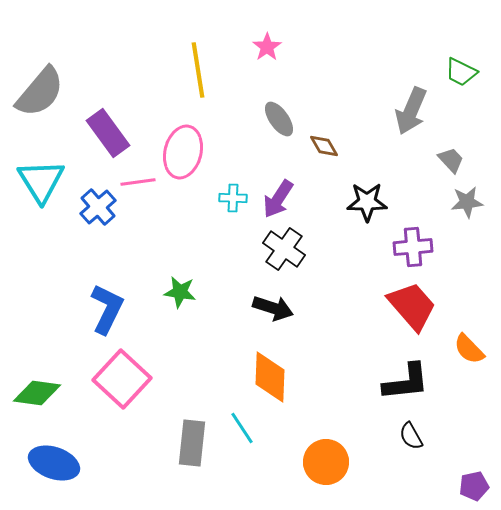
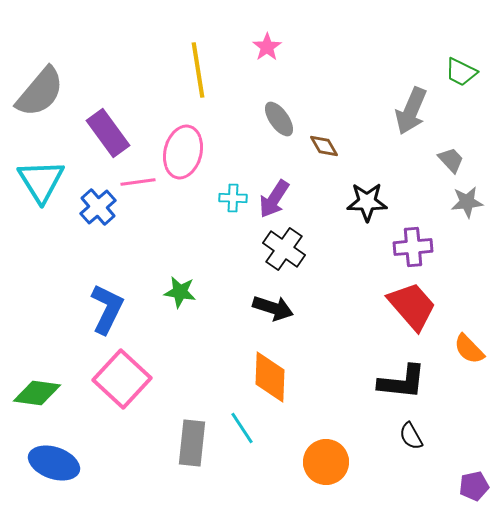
purple arrow: moved 4 px left
black L-shape: moved 4 px left; rotated 12 degrees clockwise
